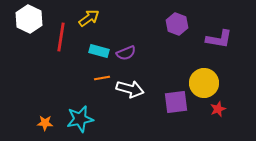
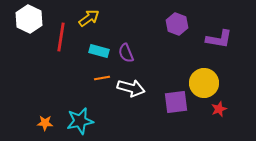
purple semicircle: rotated 90 degrees clockwise
white arrow: moved 1 px right, 1 px up
red star: moved 1 px right
cyan star: moved 2 px down
